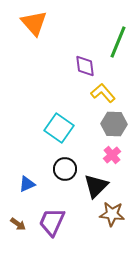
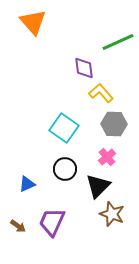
orange triangle: moved 1 px left, 1 px up
green line: rotated 44 degrees clockwise
purple diamond: moved 1 px left, 2 px down
yellow L-shape: moved 2 px left
cyan square: moved 5 px right
pink cross: moved 5 px left, 2 px down
black triangle: moved 2 px right
brown star: rotated 15 degrees clockwise
brown arrow: moved 2 px down
